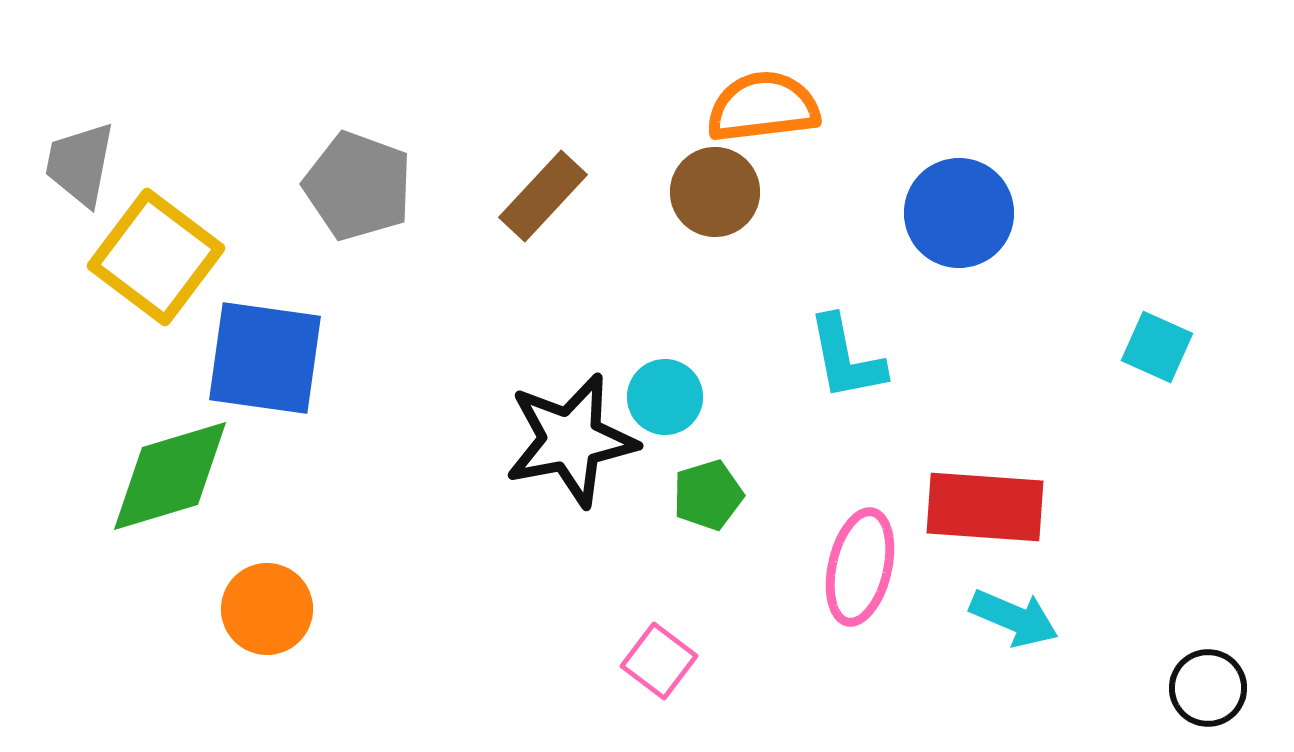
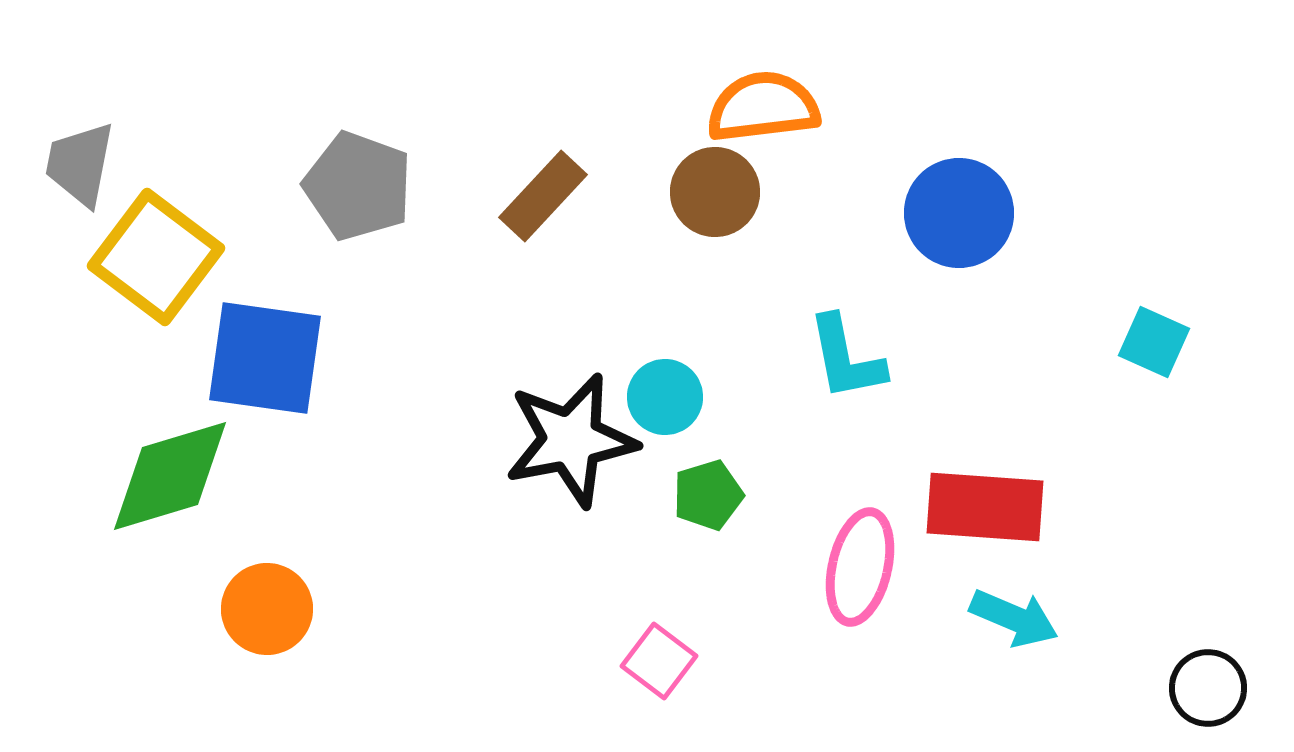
cyan square: moved 3 px left, 5 px up
